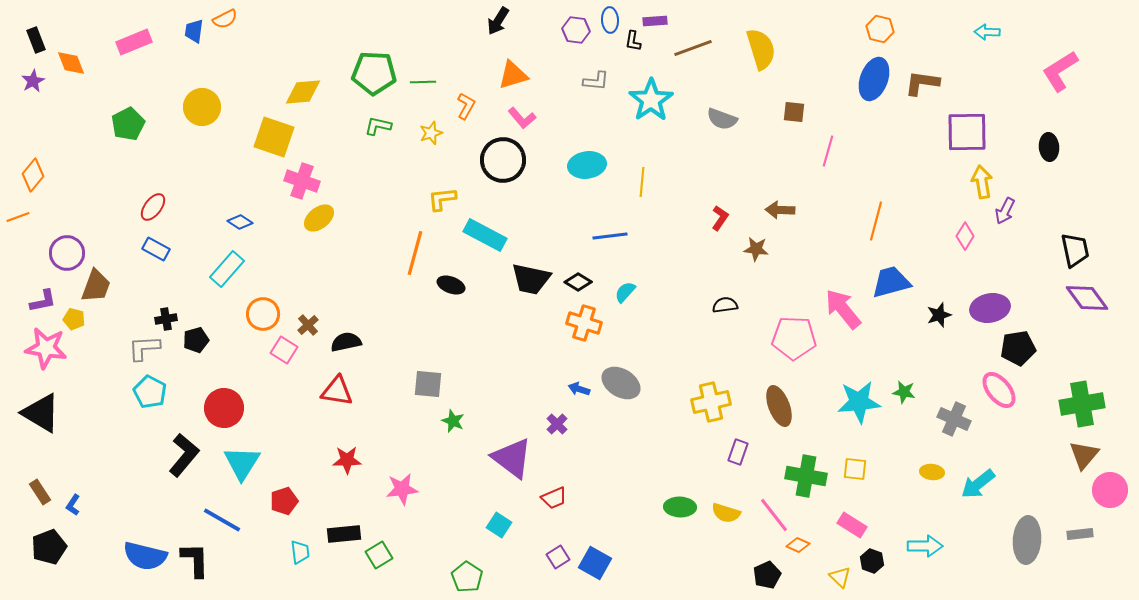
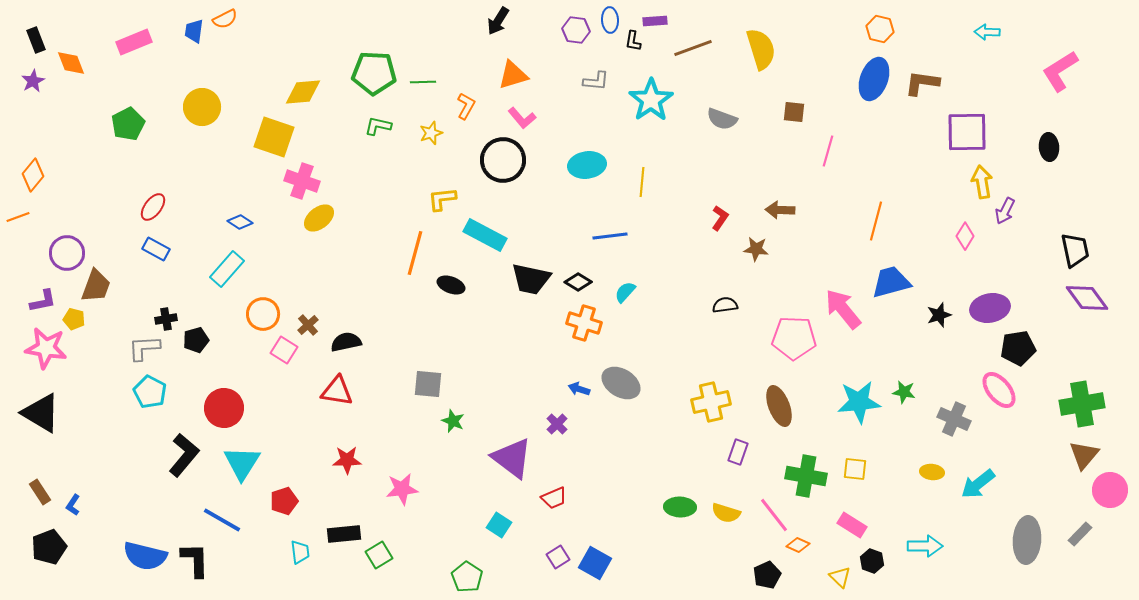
gray rectangle at (1080, 534): rotated 40 degrees counterclockwise
